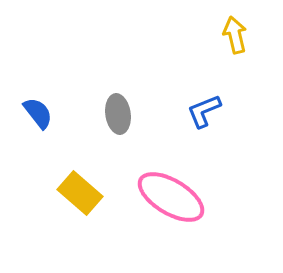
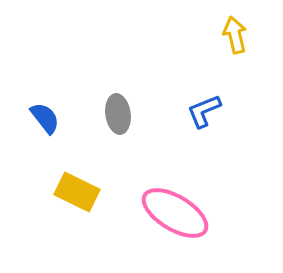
blue semicircle: moved 7 px right, 5 px down
yellow rectangle: moved 3 px left, 1 px up; rotated 15 degrees counterclockwise
pink ellipse: moved 4 px right, 16 px down
